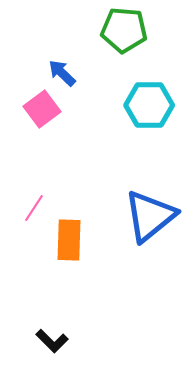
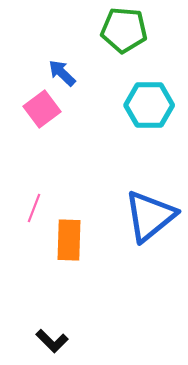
pink line: rotated 12 degrees counterclockwise
